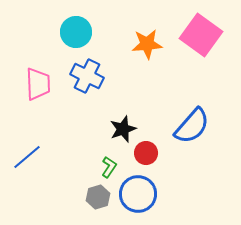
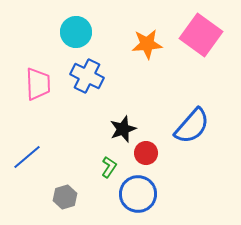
gray hexagon: moved 33 px left
